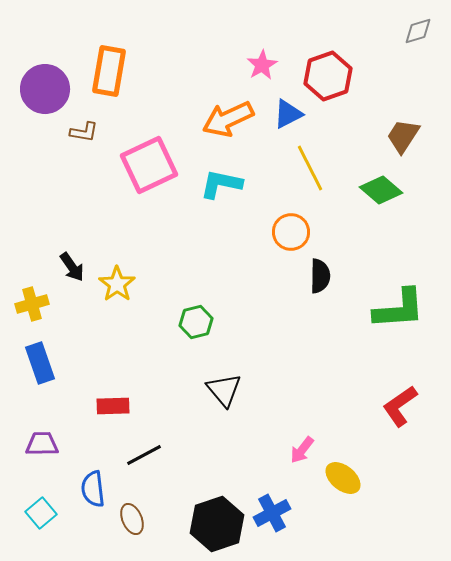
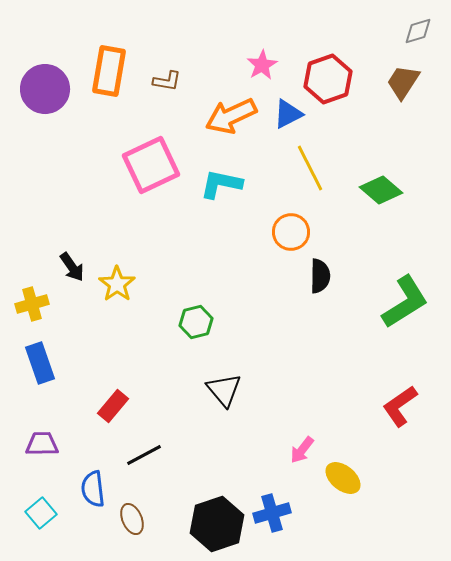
red hexagon: moved 3 px down
orange arrow: moved 3 px right, 3 px up
brown L-shape: moved 83 px right, 51 px up
brown trapezoid: moved 54 px up
pink square: moved 2 px right
green L-shape: moved 6 px right, 7 px up; rotated 28 degrees counterclockwise
red rectangle: rotated 48 degrees counterclockwise
blue cross: rotated 12 degrees clockwise
